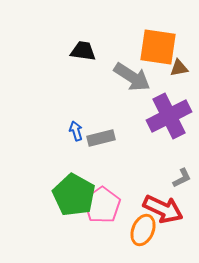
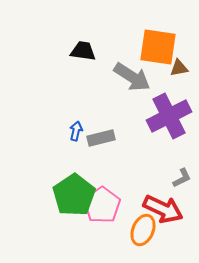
blue arrow: rotated 30 degrees clockwise
green pentagon: rotated 9 degrees clockwise
